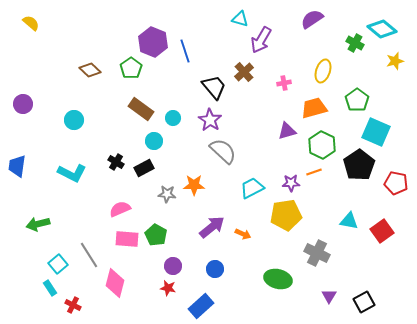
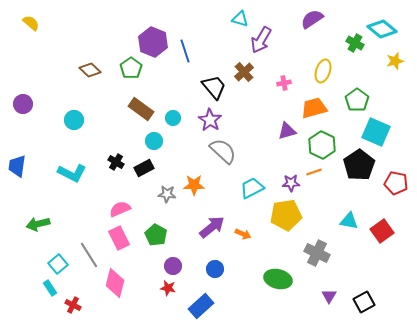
pink rectangle at (127, 239): moved 8 px left, 1 px up; rotated 60 degrees clockwise
